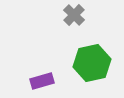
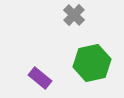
purple rectangle: moved 2 px left, 3 px up; rotated 55 degrees clockwise
